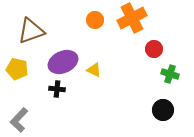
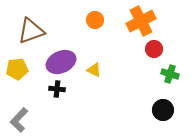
orange cross: moved 9 px right, 3 px down
purple ellipse: moved 2 px left
yellow pentagon: rotated 20 degrees counterclockwise
